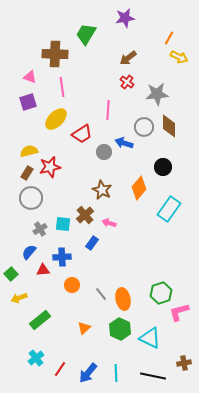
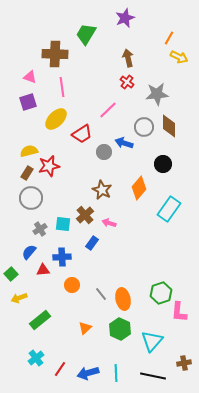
purple star at (125, 18): rotated 12 degrees counterclockwise
brown arrow at (128, 58): rotated 114 degrees clockwise
pink line at (108, 110): rotated 42 degrees clockwise
red star at (50, 167): moved 1 px left, 1 px up
black circle at (163, 167): moved 3 px up
pink L-shape at (179, 312): rotated 70 degrees counterclockwise
orange triangle at (84, 328): moved 1 px right
cyan triangle at (150, 338): moved 2 px right, 3 px down; rotated 45 degrees clockwise
blue arrow at (88, 373): rotated 35 degrees clockwise
